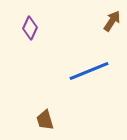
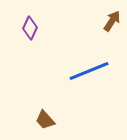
brown trapezoid: rotated 25 degrees counterclockwise
